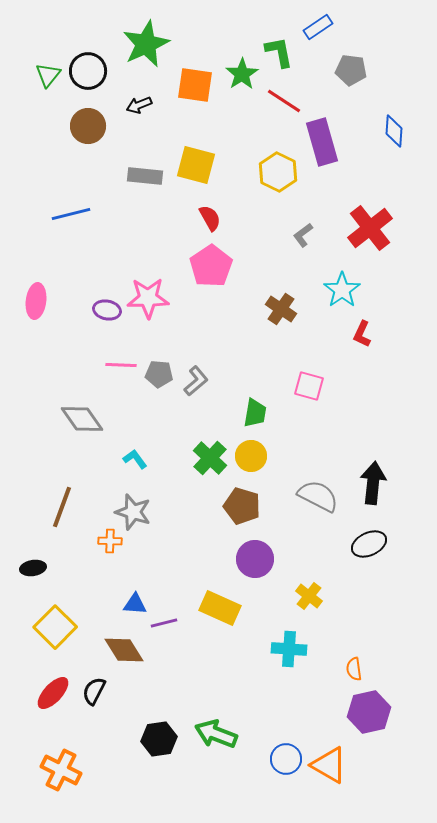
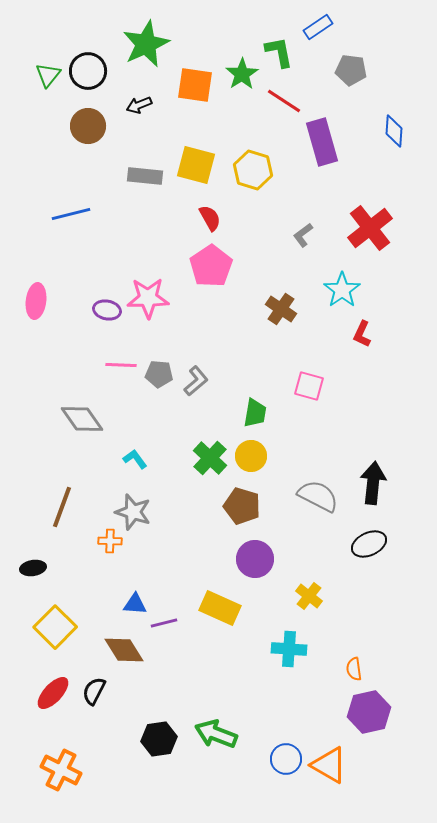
yellow hexagon at (278, 172): moved 25 px left, 2 px up; rotated 9 degrees counterclockwise
